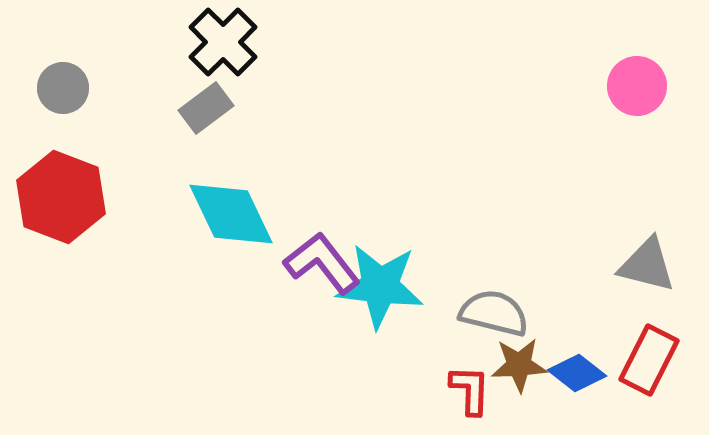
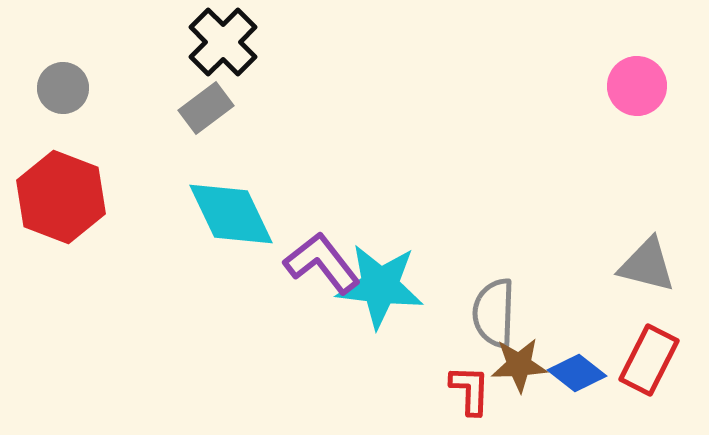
gray semicircle: rotated 102 degrees counterclockwise
